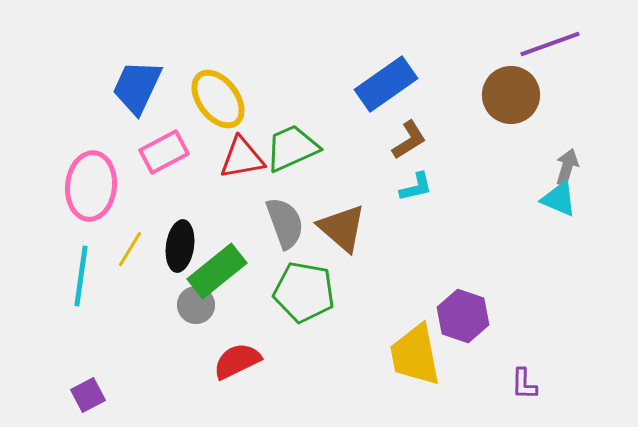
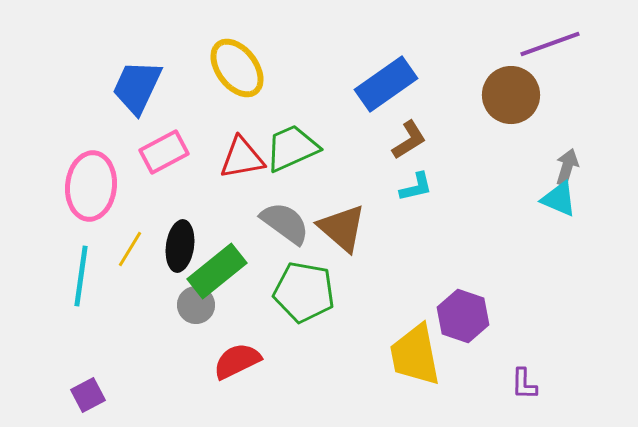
yellow ellipse: moved 19 px right, 31 px up
gray semicircle: rotated 34 degrees counterclockwise
